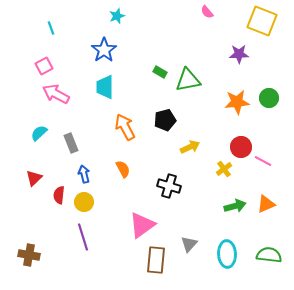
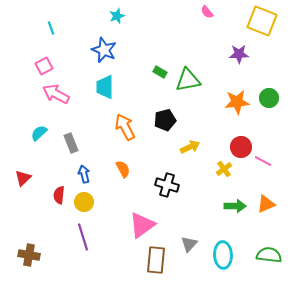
blue star: rotated 15 degrees counterclockwise
red triangle: moved 11 px left
black cross: moved 2 px left, 1 px up
green arrow: rotated 15 degrees clockwise
cyan ellipse: moved 4 px left, 1 px down
